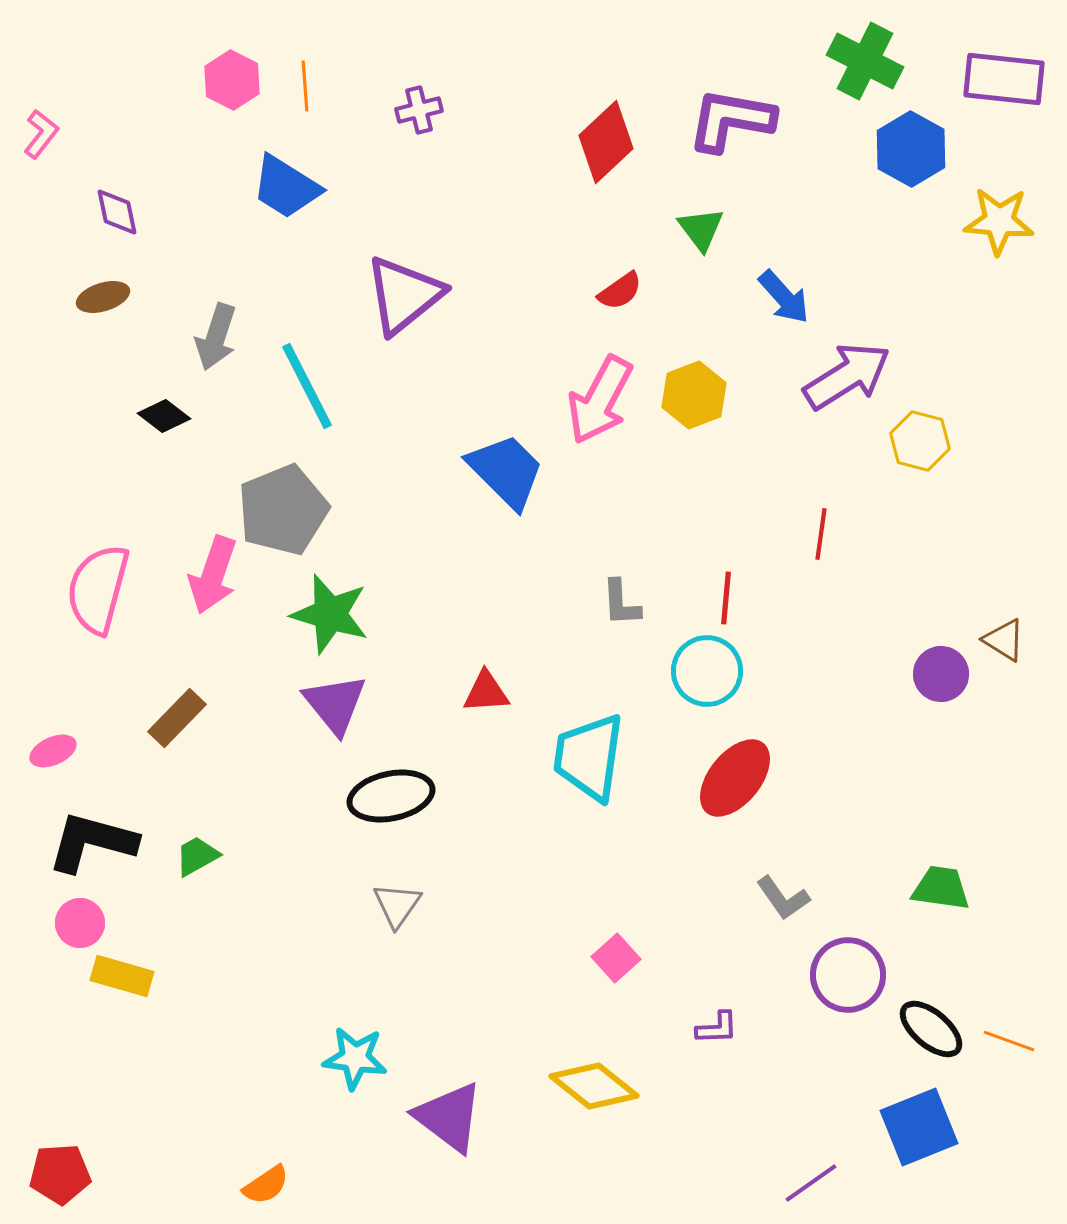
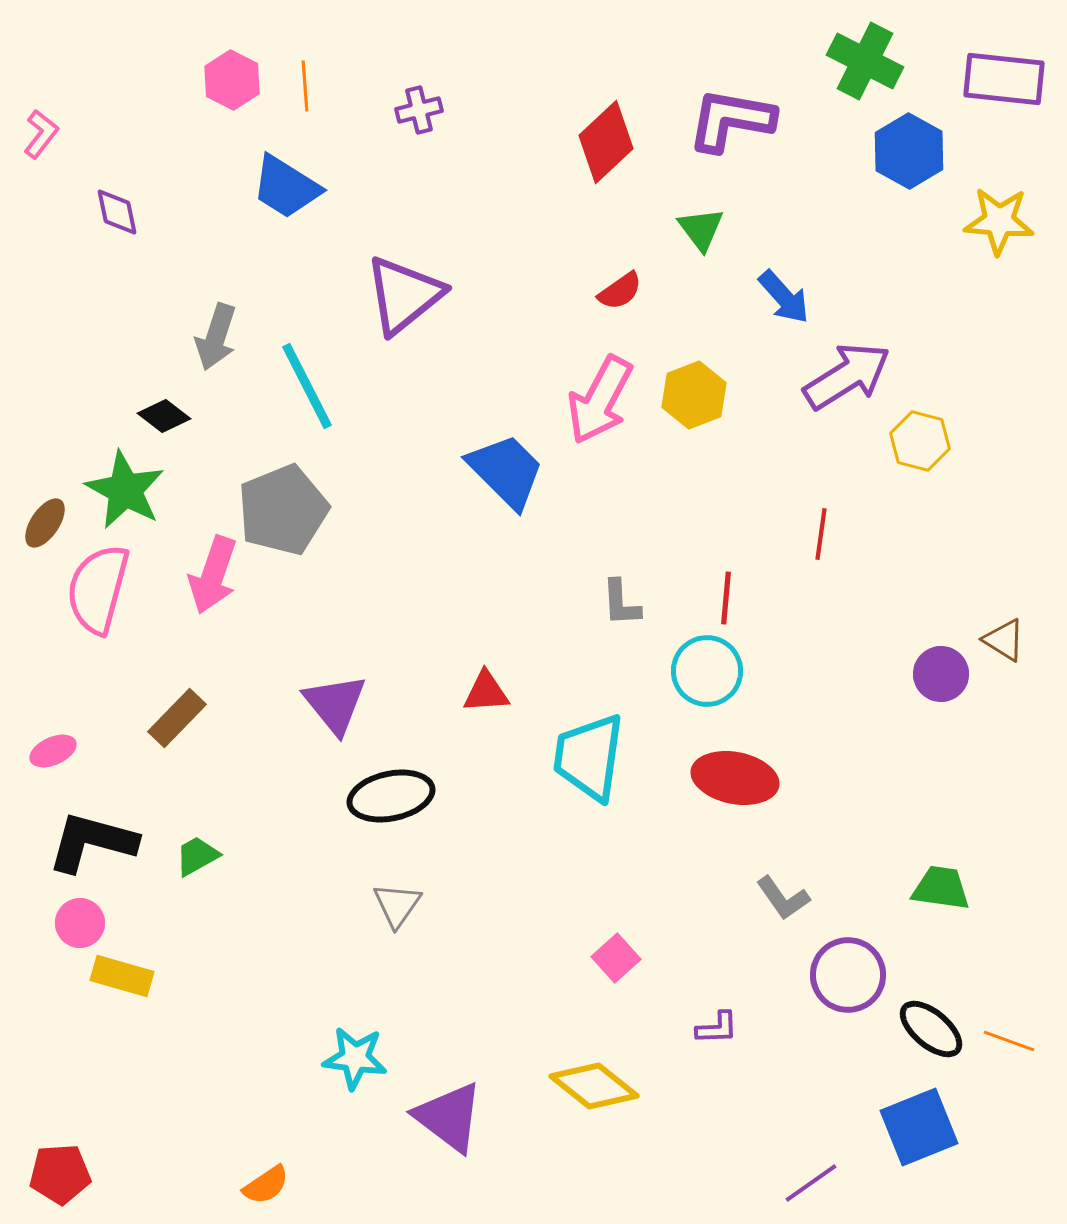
blue hexagon at (911, 149): moved 2 px left, 2 px down
brown ellipse at (103, 297): moved 58 px left, 226 px down; rotated 39 degrees counterclockwise
green star at (330, 614): moved 205 px left, 124 px up; rotated 12 degrees clockwise
red ellipse at (735, 778): rotated 62 degrees clockwise
